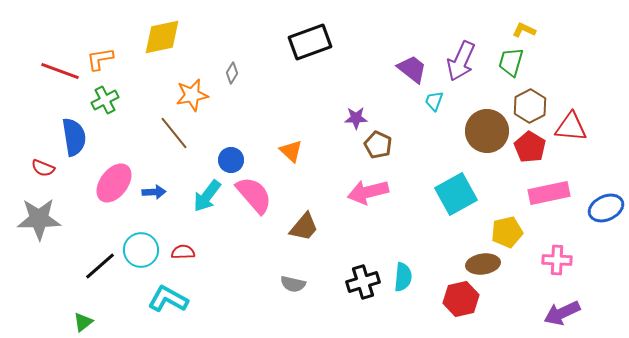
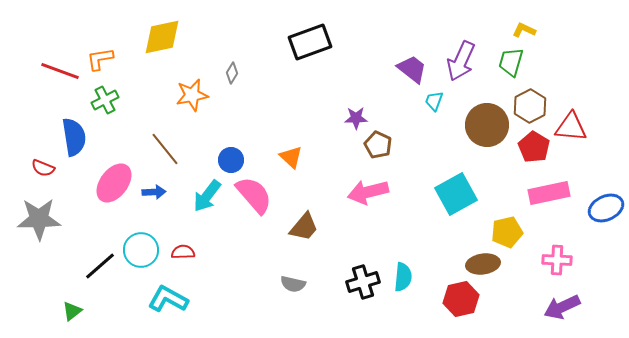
brown circle at (487, 131): moved 6 px up
brown line at (174, 133): moved 9 px left, 16 px down
red pentagon at (530, 147): moved 4 px right
orange triangle at (291, 151): moved 6 px down
purple arrow at (562, 313): moved 6 px up
green triangle at (83, 322): moved 11 px left, 11 px up
